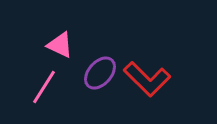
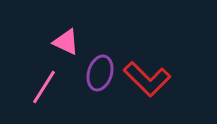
pink triangle: moved 6 px right, 3 px up
purple ellipse: rotated 24 degrees counterclockwise
